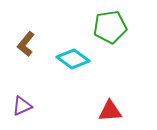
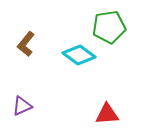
green pentagon: moved 1 px left
cyan diamond: moved 6 px right, 4 px up
red triangle: moved 3 px left, 3 px down
